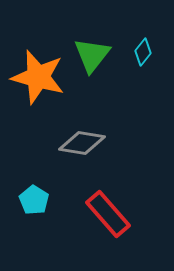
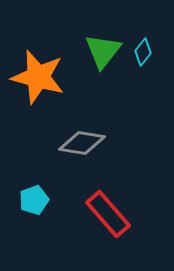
green triangle: moved 11 px right, 4 px up
cyan pentagon: rotated 20 degrees clockwise
